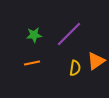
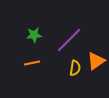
purple line: moved 6 px down
